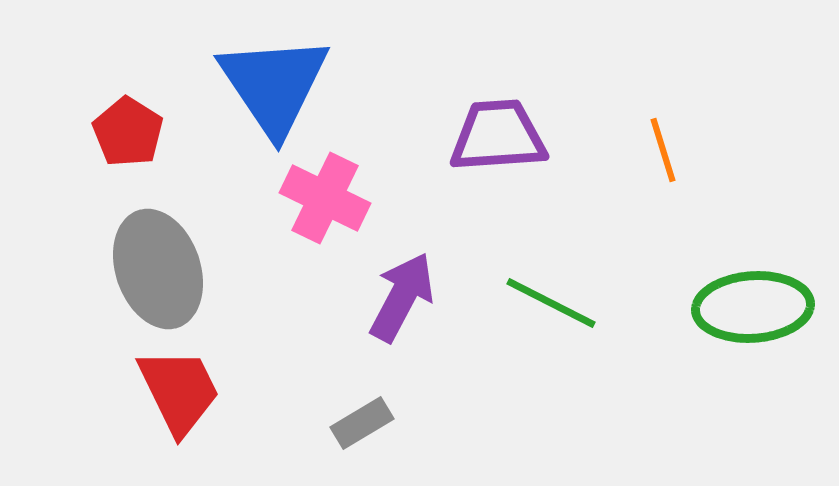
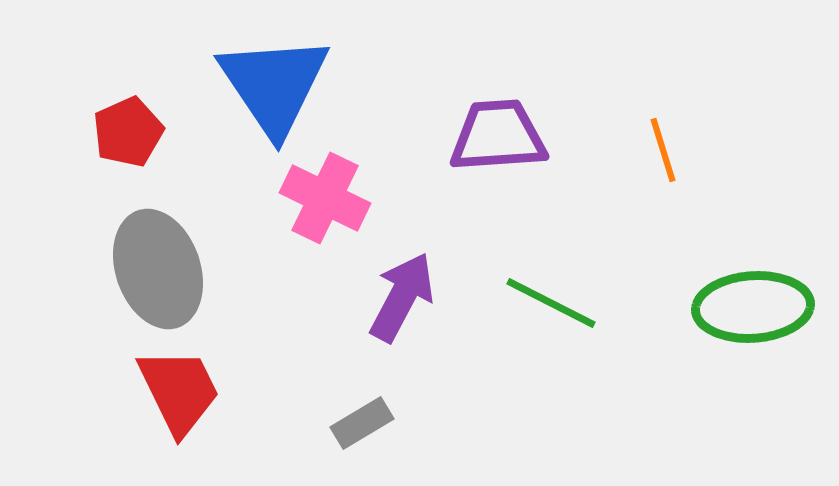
red pentagon: rotated 16 degrees clockwise
